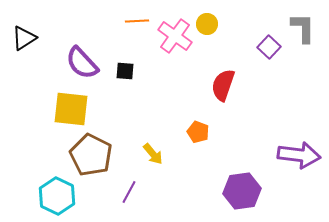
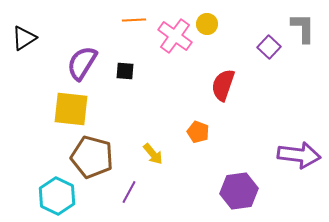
orange line: moved 3 px left, 1 px up
purple semicircle: rotated 75 degrees clockwise
brown pentagon: moved 1 px right, 2 px down; rotated 12 degrees counterclockwise
purple hexagon: moved 3 px left
